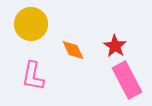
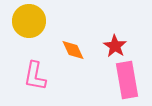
yellow circle: moved 2 px left, 3 px up
pink L-shape: moved 2 px right
pink rectangle: rotated 18 degrees clockwise
